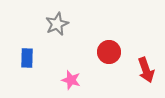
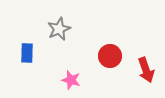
gray star: moved 2 px right, 5 px down
red circle: moved 1 px right, 4 px down
blue rectangle: moved 5 px up
